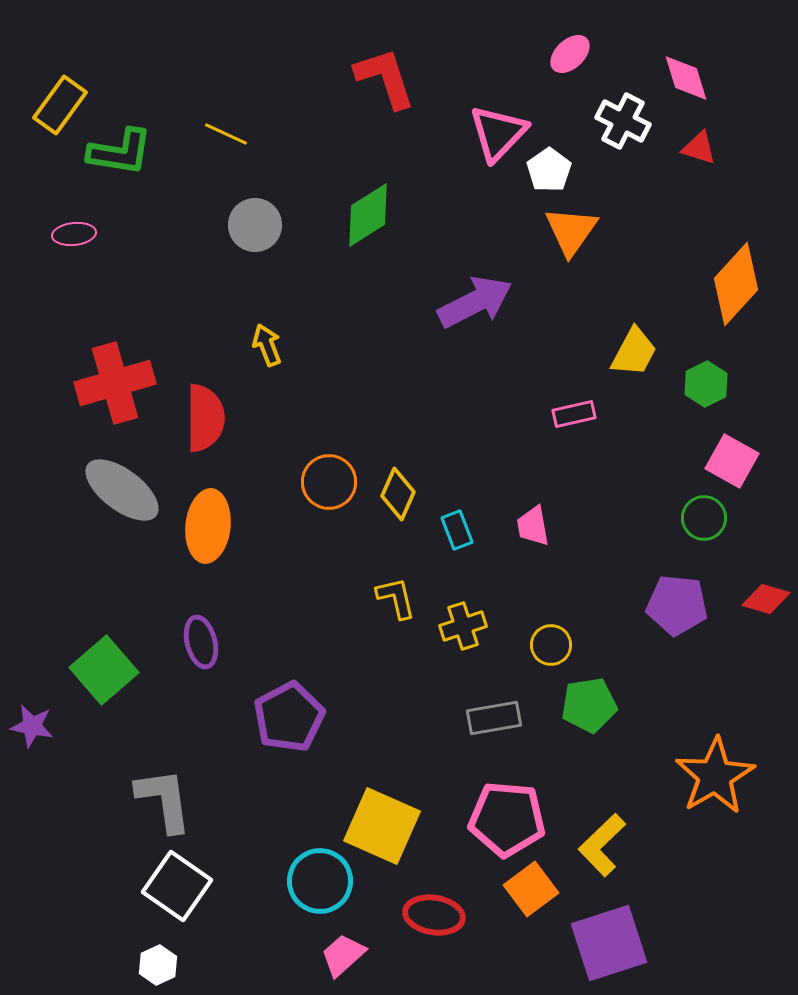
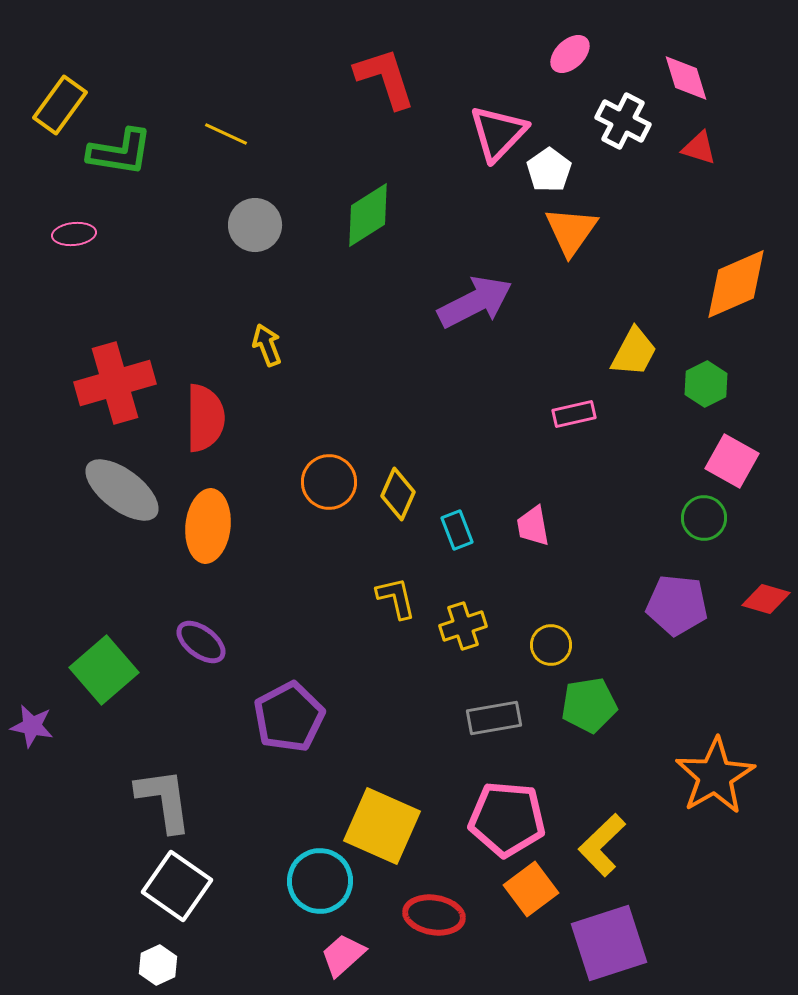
orange diamond at (736, 284): rotated 24 degrees clockwise
purple ellipse at (201, 642): rotated 39 degrees counterclockwise
